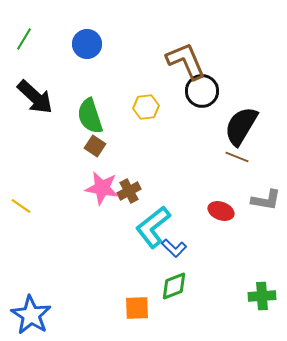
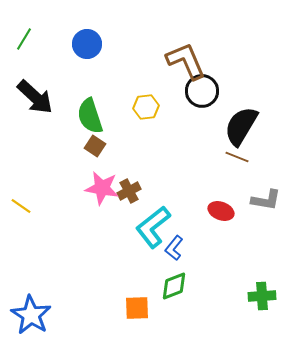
blue L-shape: rotated 85 degrees clockwise
